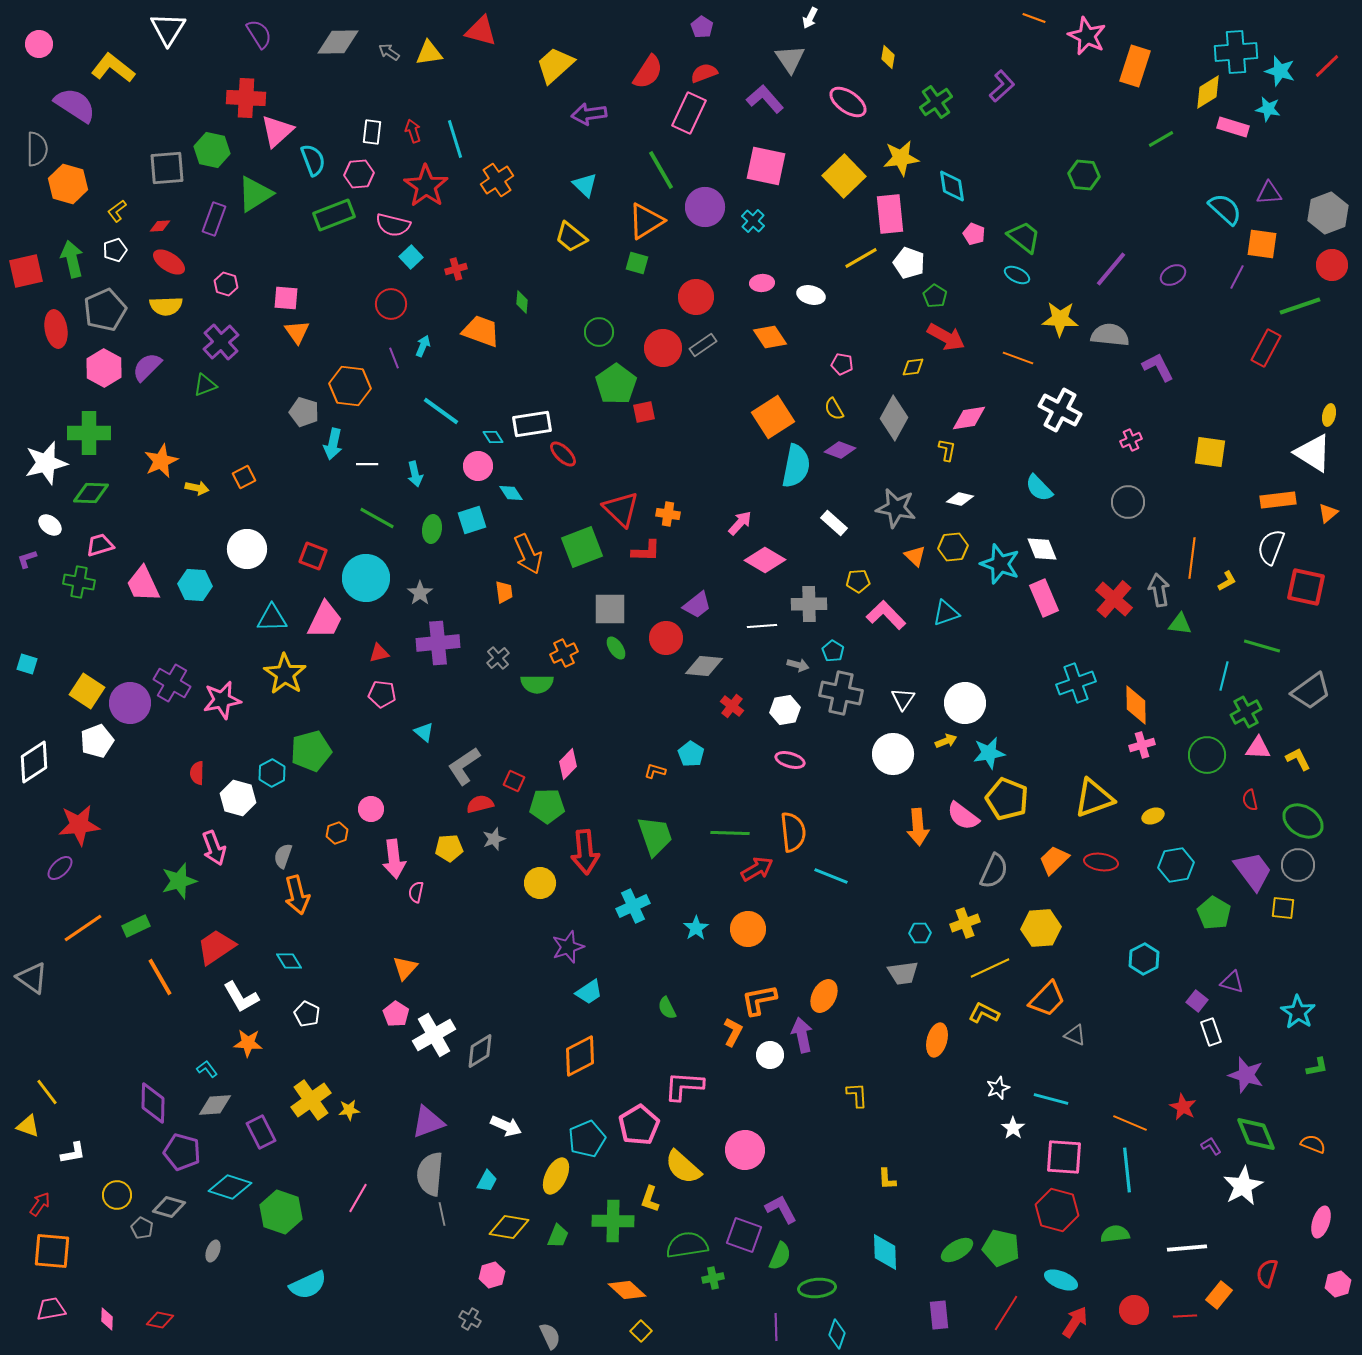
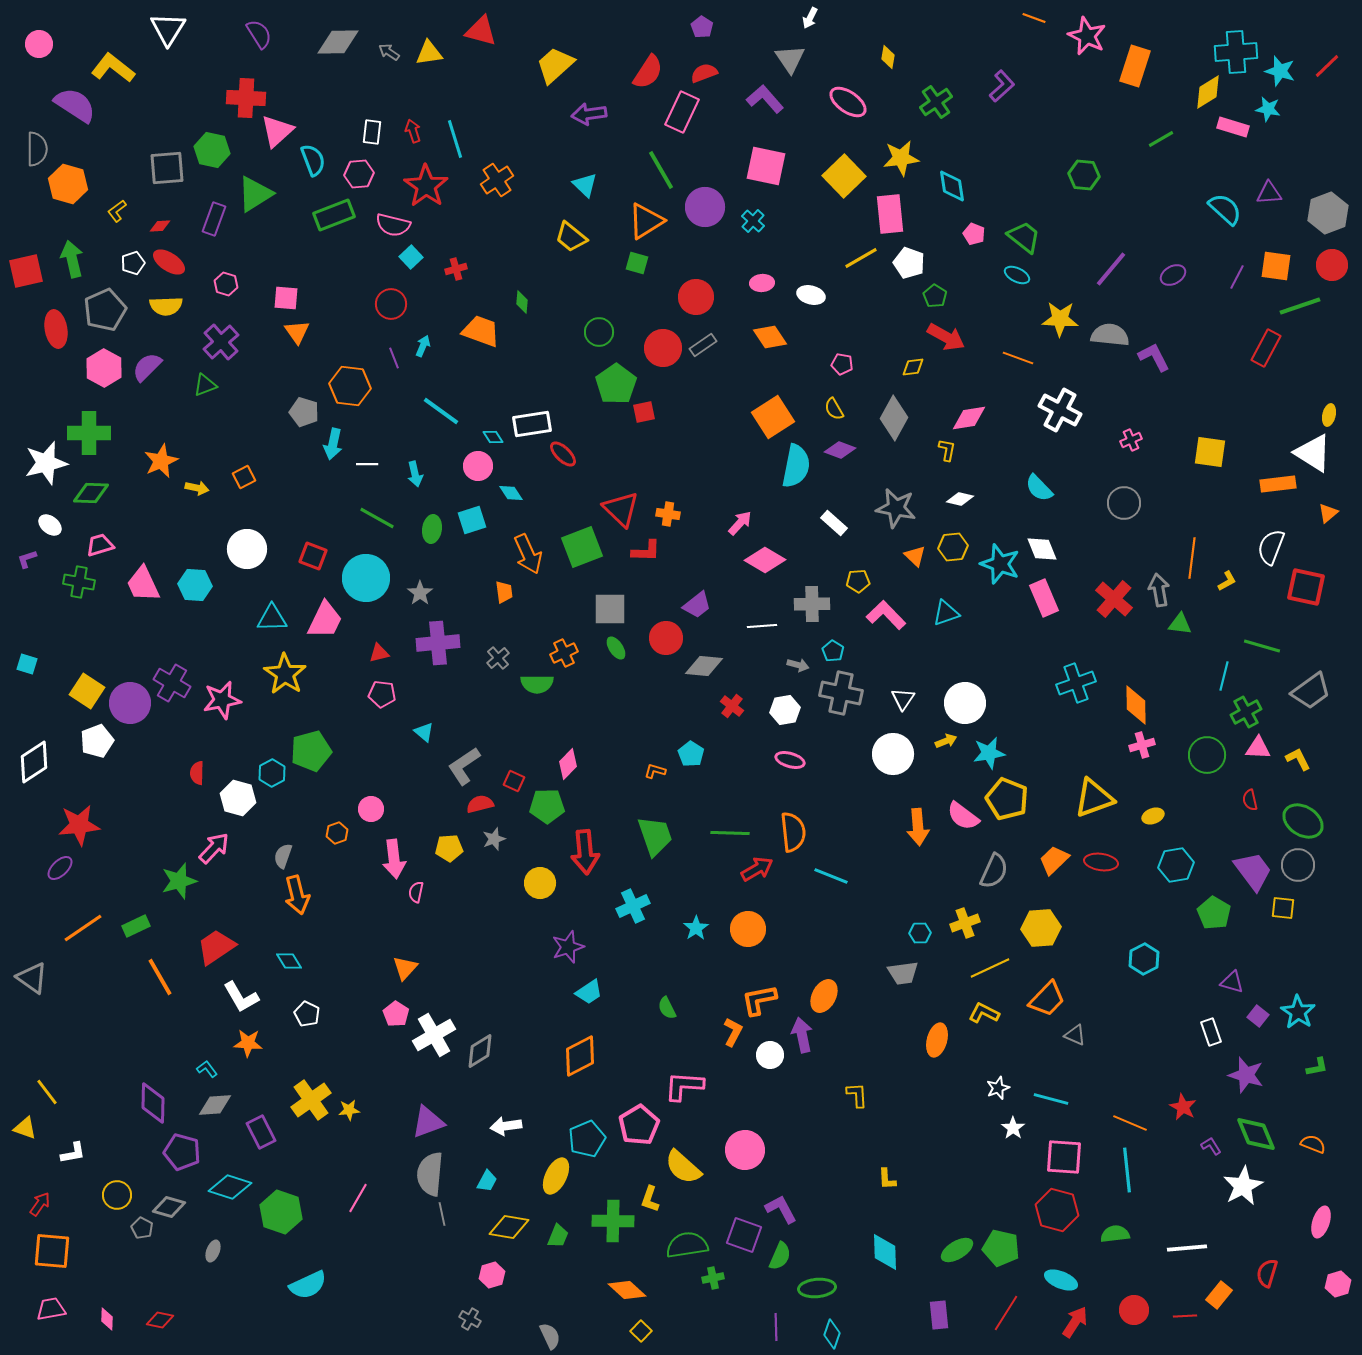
pink rectangle at (689, 113): moved 7 px left, 1 px up
orange square at (1262, 244): moved 14 px right, 22 px down
white pentagon at (115, 250): moved 18 px right, 13 px down
purple L-shape at (1158, 367): moved 4 px left, 10 px up
orange rectangle at (1278, 500): moved 16 px up
gray circle at (1128, 502): moved 4 px left, 1 px down
gray cross at (809, 604): moved 3 px right
pink arrow at (214, 848): rotated 116 degrees counterclockwise
purple square at (1197, 1001): moved 61 px right, 15 px down
yellow triangle at (28, 1126): moved 3 px left, 2 px down
white arrow at (506, 1126): rotated 148 degrees clockwise
cyan diamond at (837, 1334): moved 5 px left
